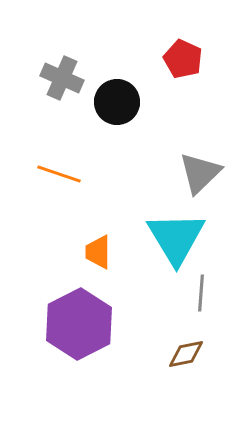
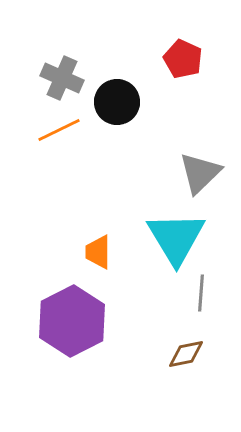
orange line: moved 44 px up; rotated 45 degrees counterclockwise
purple hexagon: moved 7 px left, 3 px up
